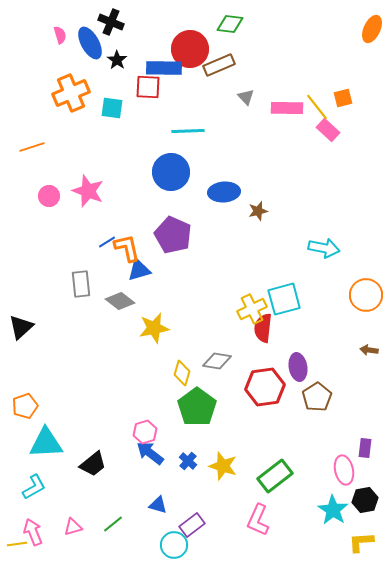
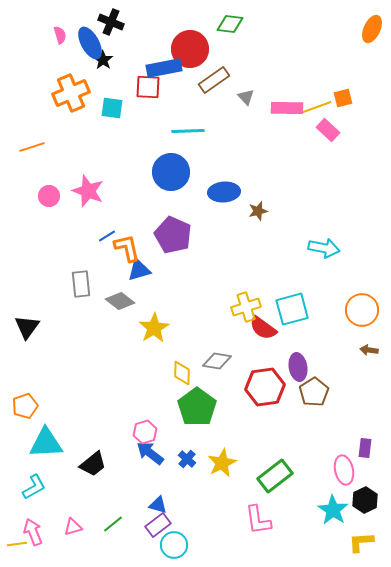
black star at (117, 60): moved 14 px left
brown rectangle at (219, 65): moved 5 px left, 15 px down; rotated 12 degrees counterclockwise
blue rectangle at (164, 68): rotated 12 degrees counterclockwise
yellow line at (317, 107): rotated 72 degrees counterclockwise
blue line at (107, 242): moved 6 px up
orange circle at (366, 295): moved 4 px left, 15 px down
cyan square at (284, 299): moved 8 px right, 10 px down
yellow cross at (252, 309): moved 6 px left, 2 px up; rotated 8 degrees clockwise
black triangle at (21, 327): moved 6 px right; rotated 12 degrees counterclockwise
yellow star at (154, 328): rotated 20 degrees counterclockwise
red semicircle at (263, 328): rotated 60 degrees counterclockwise
yellow diamond at (182, 373): rotated 15 degrees counterclockwise
brown pentagon at (317, 397): moved 3 px left, 5 px up
blue cross at (188, 461): moved 1 px left, 2 px up
yellow star at (223, 466): moved 1 px left, 3 px up; rotated 28 degrees clockwise
black hexagon at (365, 500): rotated 15 degrees counterclockwise
pink L-shape at (258, 520): rotated 32 degrees counterclockwise
purple rectangle at (192, 525): moved 34 px left
